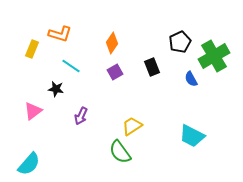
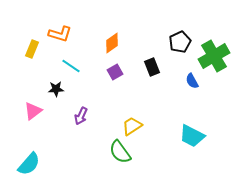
orange diamond: rotated 20 degrees clockwise
blue semicircle: moved 1 px right, 2 px down
black star: rotated 14 degrees counterclockwise
